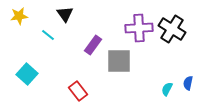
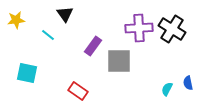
yellow star: moved 3 px left, 4 px down
purple rectangle: moved 1 px down
cyan square: moved 1 px up; rotated 30 degrees counterclockwise
blue semicircle: rotated 24 degrees counterclockwise
red rectangle: rotated 18 degrees counterclockwise
